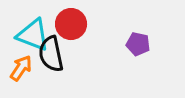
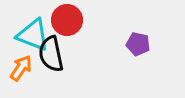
red circle: moved 4 px left, 4 px up
